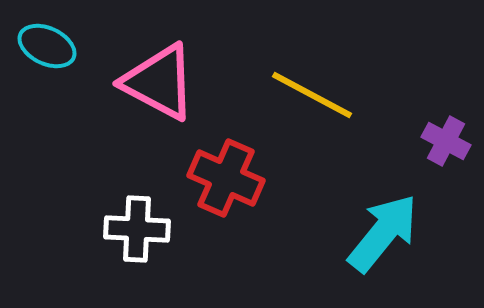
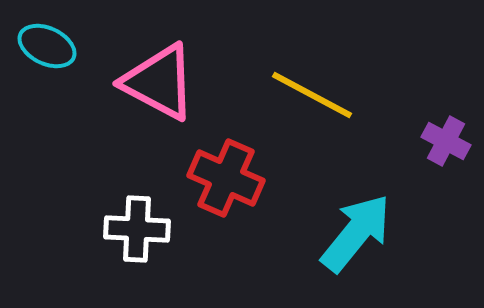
cyan arrow: moved 27 px left
